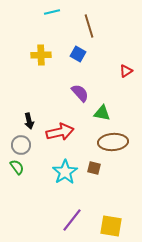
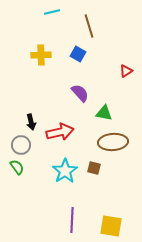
green triangle: moved 2 px right
black arrow: moved 2 px right, 1 px down
cyan star: moved 1 px up
purple line: rotated 35 degrees counterclockwise
